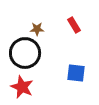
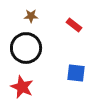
red rectangle: rotated 21 degrees counterclockwise
brown star: moved 6 px left, 13 px up
black circle: moved 1 px right, 5 px up
